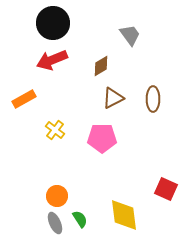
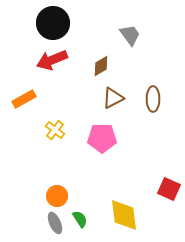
red square: moved 3 px right
